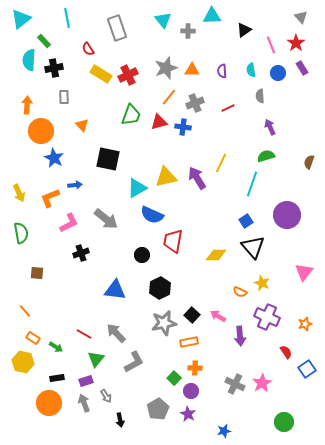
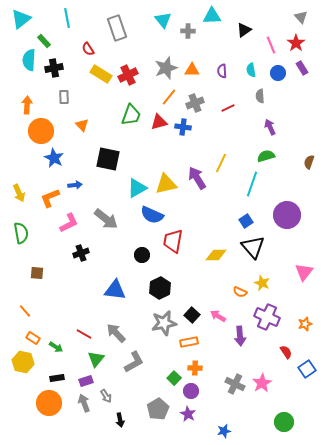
yellow triangle at (166, 177): moved 7 px down
